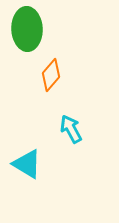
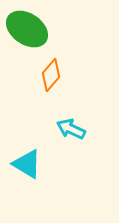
green ellipse: rotated 54 degrees counterclockwise
cyan arrow: rotated 36 degrees counterclockwise
